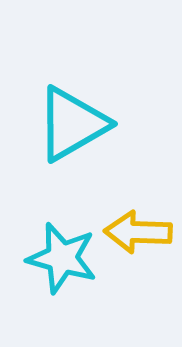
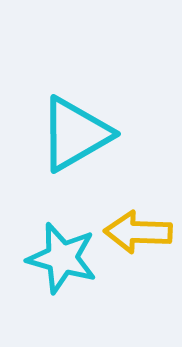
cyan triangle: moved 3 px right, 10 px down
